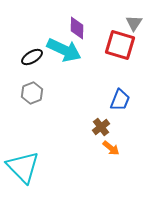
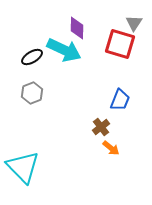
red square: moved 1 px up
